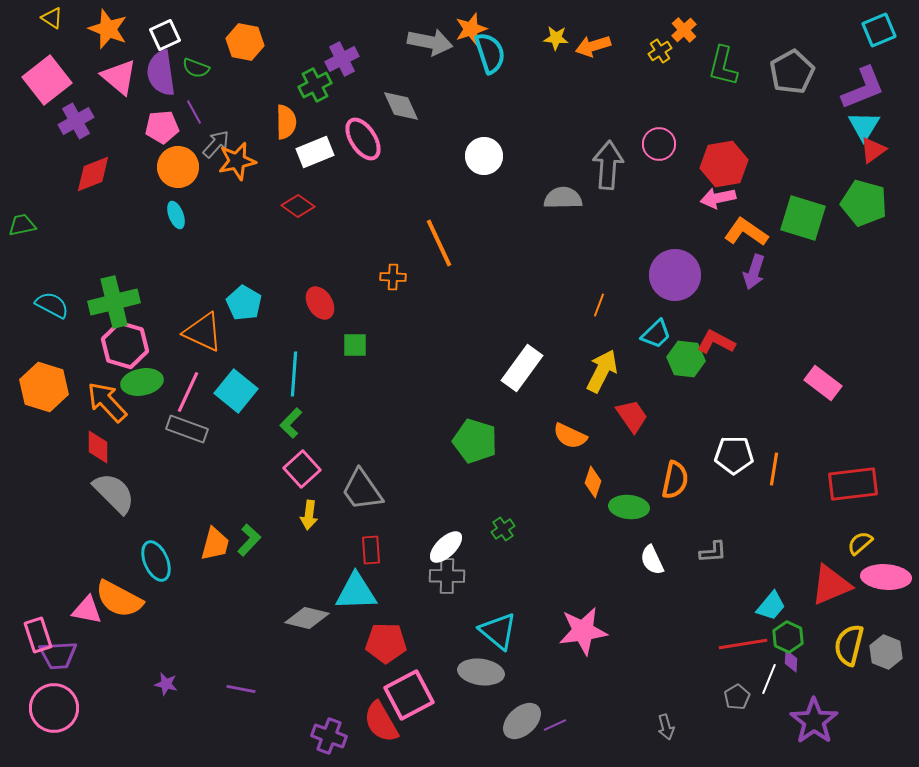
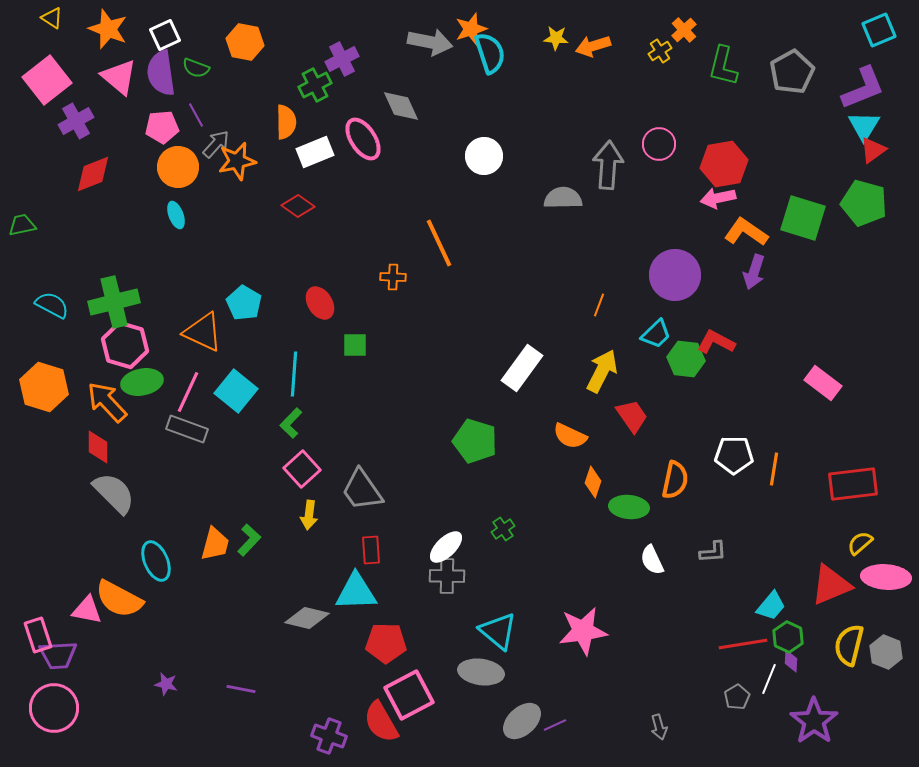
purple line at (194, 112): moved 2 px right, 3 px down
gray arrow at (666, 727): moved 7 px left
